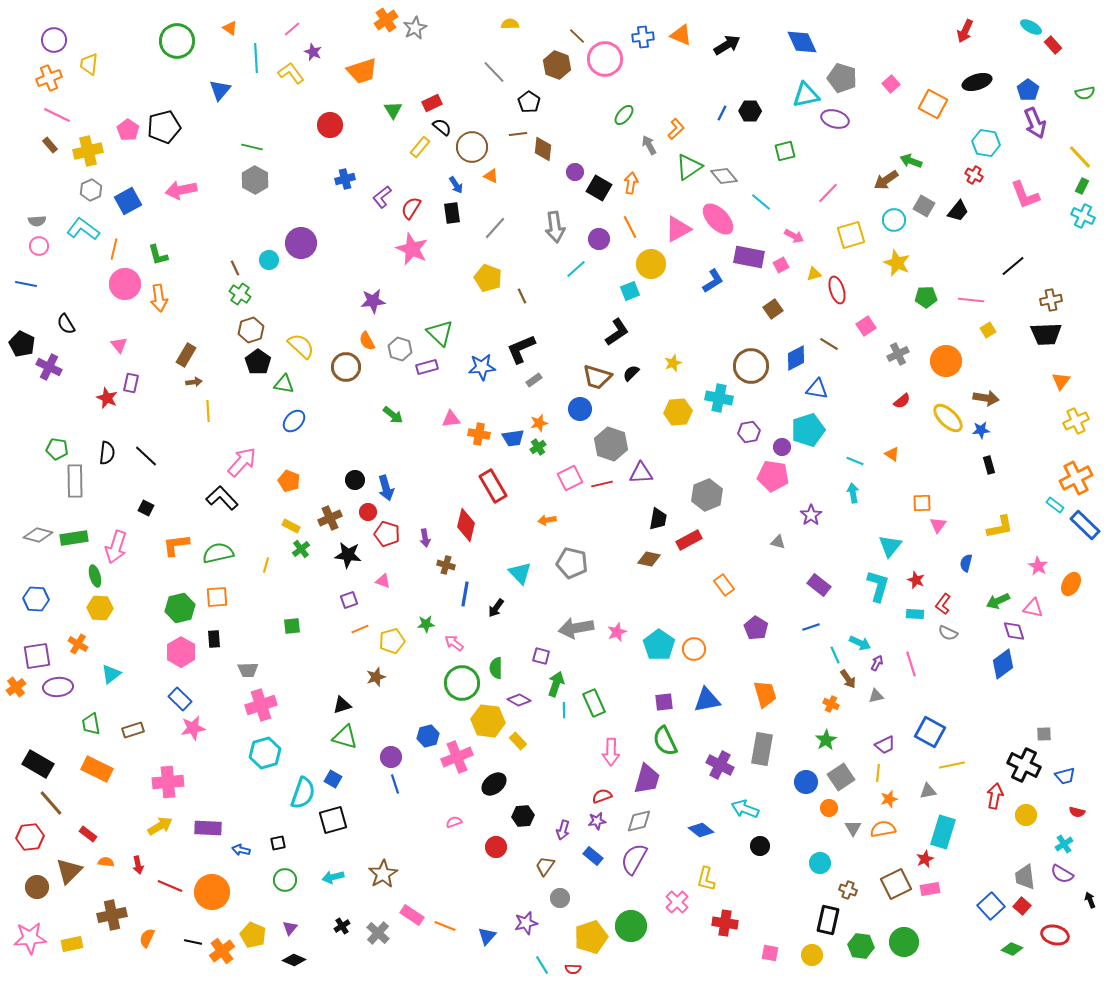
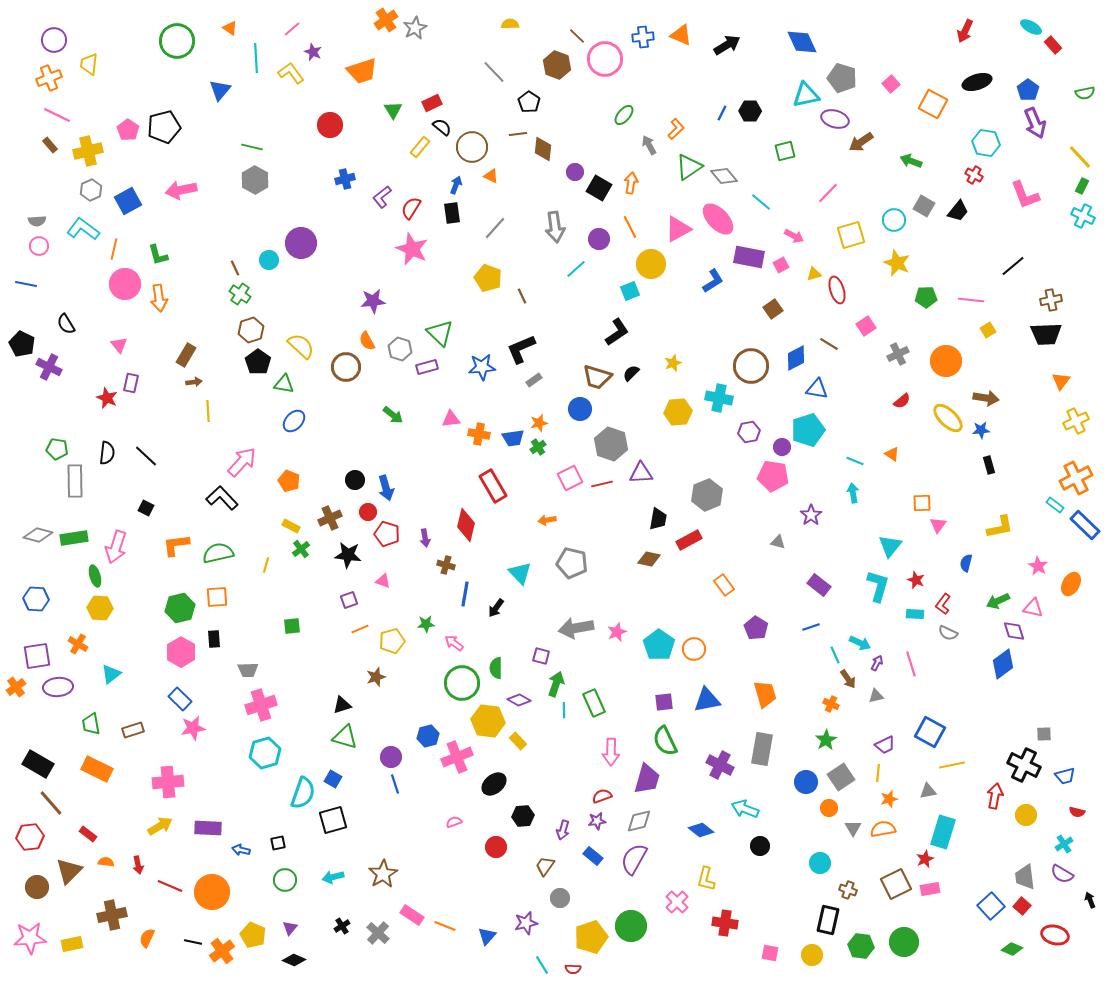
brown arrow at (886, 180): moved 25 px left, 38 px up
blue arrow at (456, 185): rotated 126 degrees counterclockwise
